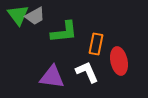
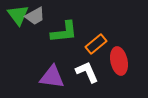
orange rectangle: rotated 40 degrees clockwise
